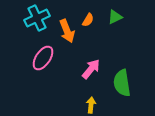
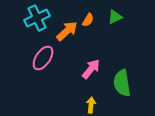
orange arrow: rotated 110 degrees counterclockwise
